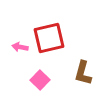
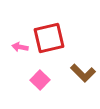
brown L-shape: rotated 60 degrees counterclockwise
